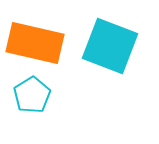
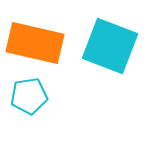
cyan pentagon: moved 3 px left, 1 px down; rotated 24 degrees clockwise
